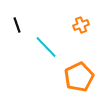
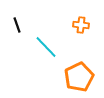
orange cross: rotated 28 degrees clockwise
